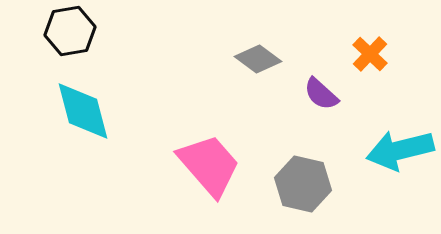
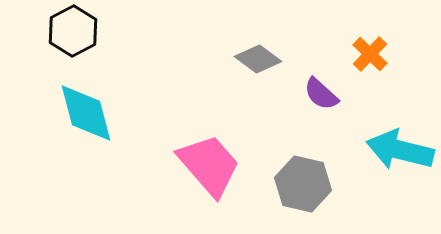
black hexagon: moved 3 px right; rotated 18 degrees counterclockwise
cyan diamond: moved 3 px right, 2 px down
cyan arrow: rotated 28 degrees clockwise
